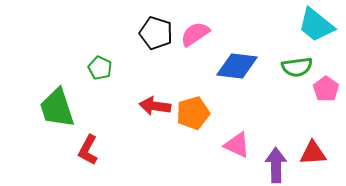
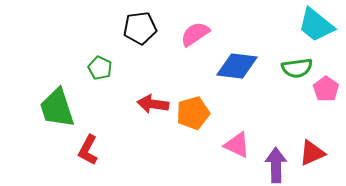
black pentagon: moved 16 px left, 5 px up; rotated 24 degrees counterclockwise
green semicircle: moved 1 px down
red arrow: moved 2 px left, 2 px up
red triangle: moved 1 px left; rotated 20 degrees counterclockwise
